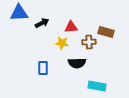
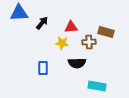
black arrow: rotated 24 degrees counterclockwise
